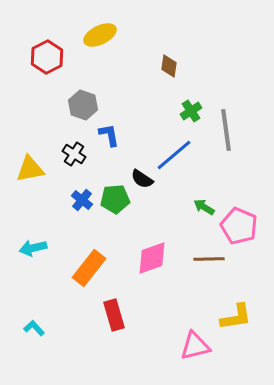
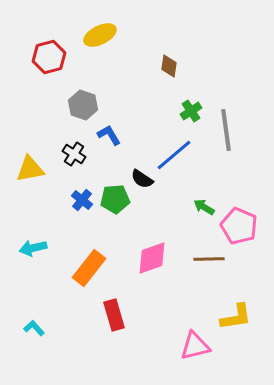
red hexagon: moved 2 px right; rotated 12 degrees clockwise
blue L-shape: rotated 20 degrees counterclockwise
